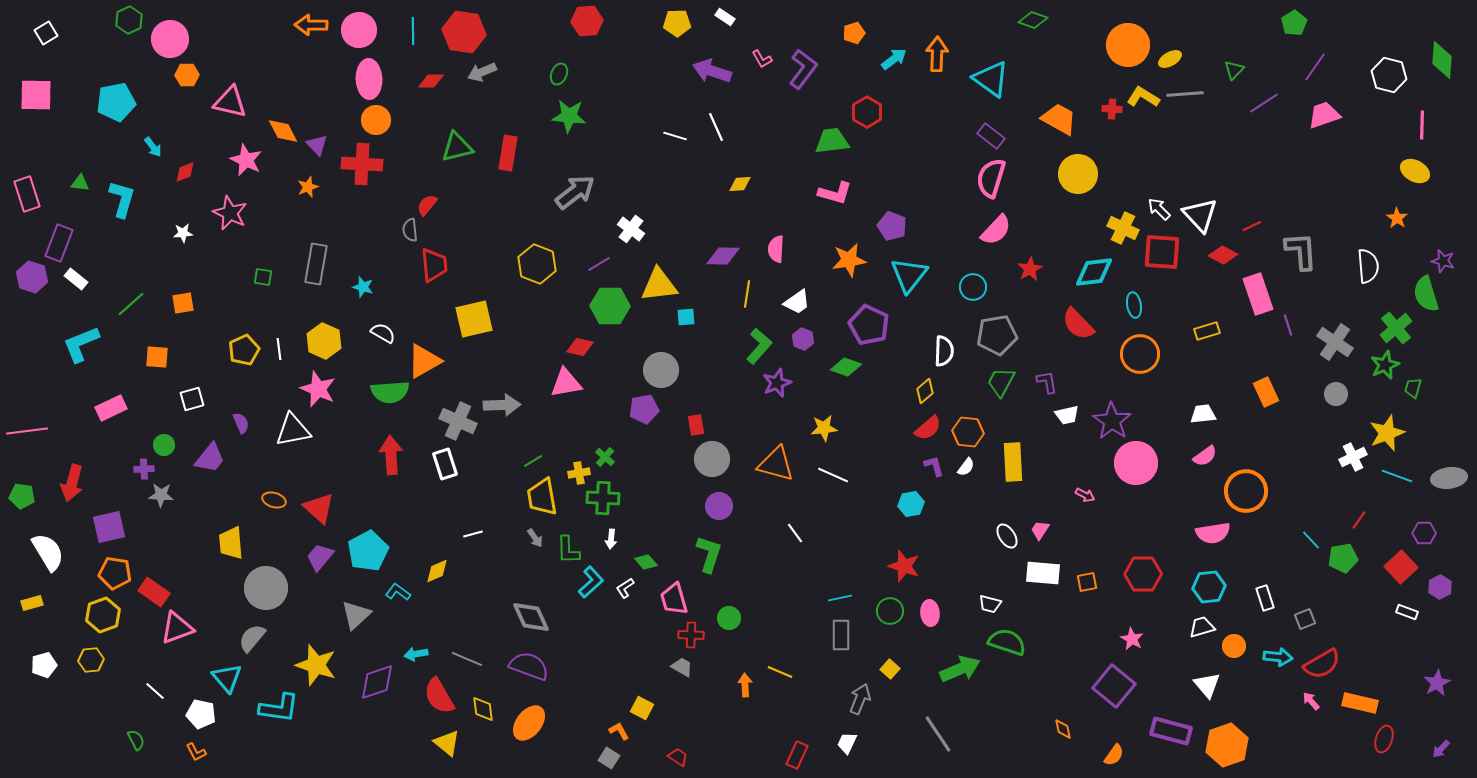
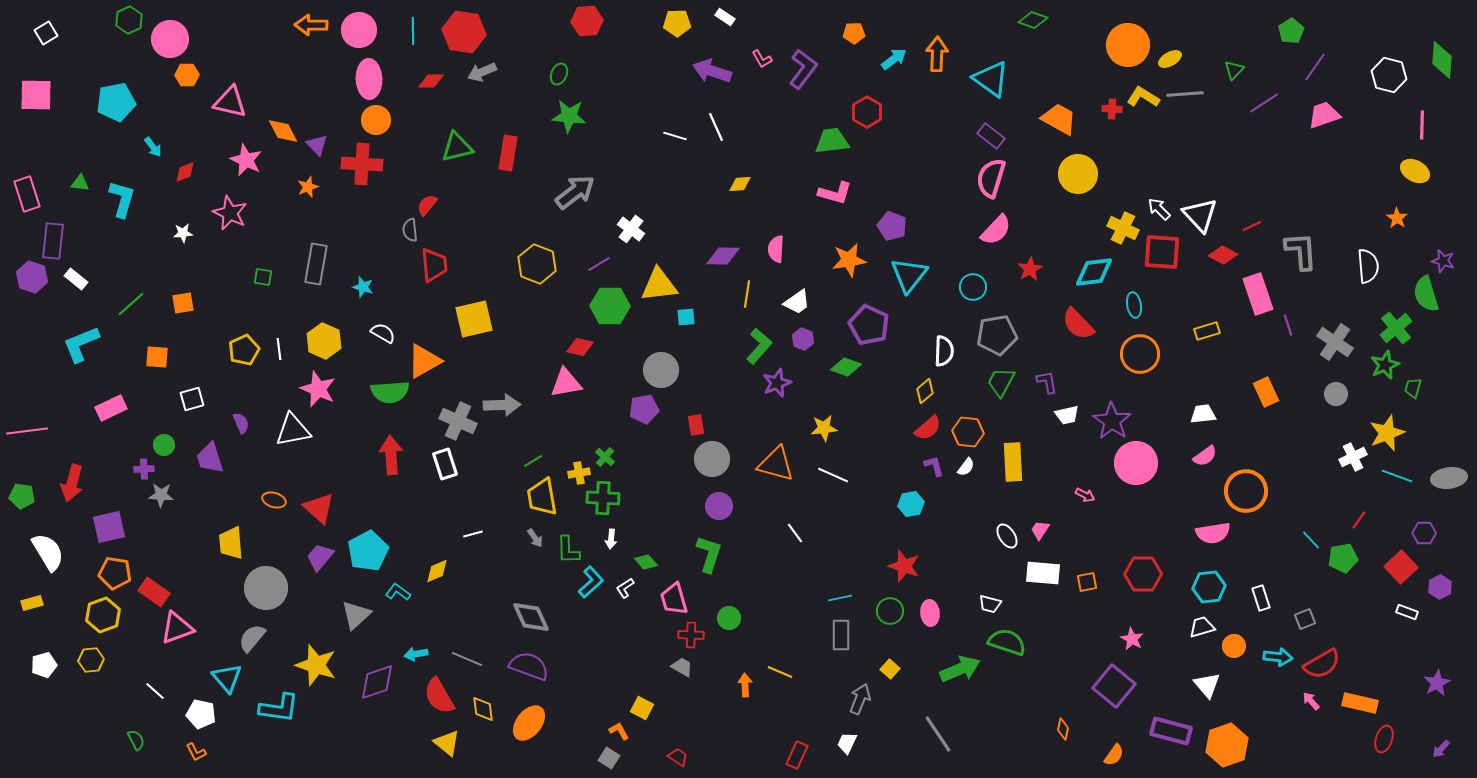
green pentagon at (1294, 23): moved 3 px left, 8 px down
orange pentagon at (854, 33): rotated 15 degrees clockwise
purple rectangle at (59, 243): moved 6 px left, 2 px up; rotated 15 degrees counterclockwise
purple trapezoid at (210, 458): rotated 124 degrees clockwise
white rectangle at (1265, 598): moved 4 px left
orange diamond at (1063, 729): rotated 25 degrees clockwise
